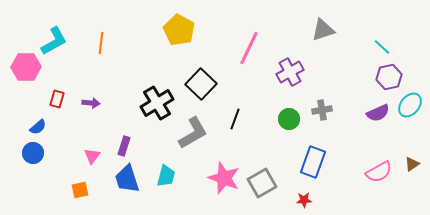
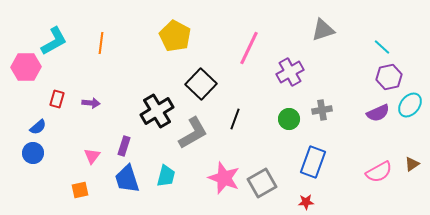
yellow pentagon: moved 4 px left, 6 px down
black cross: moved 8 px down
red star: moved 2 px right, 2 px down
